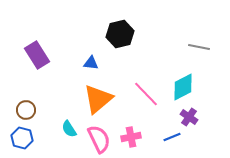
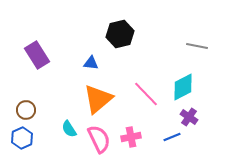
gray line: moved 2 px left, 1 px up
blue hexagon: rotated 20 degrees clockwise
